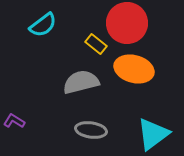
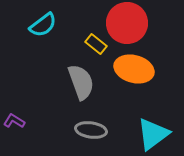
gray semicircle: rotated 84 degrees clockwise
